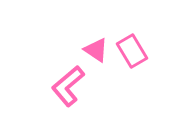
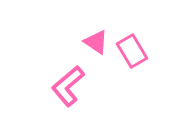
pink triangle: moved 8 px up
